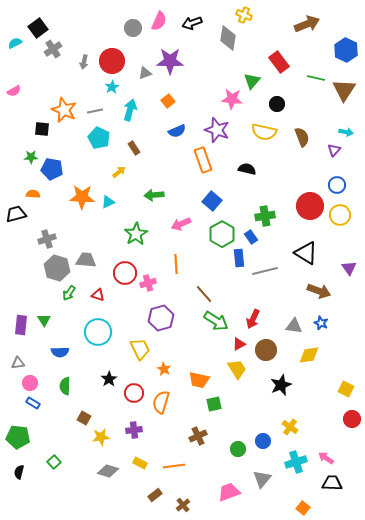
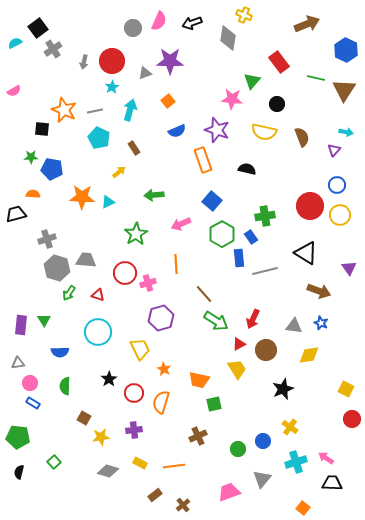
black star at (281, 385): moved 2 px right, 4 px down
